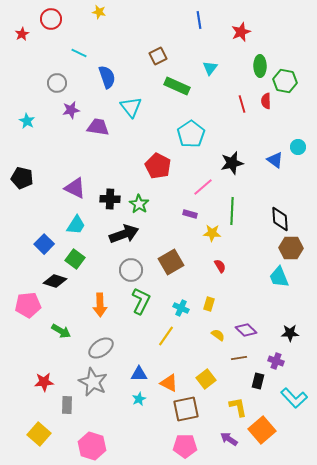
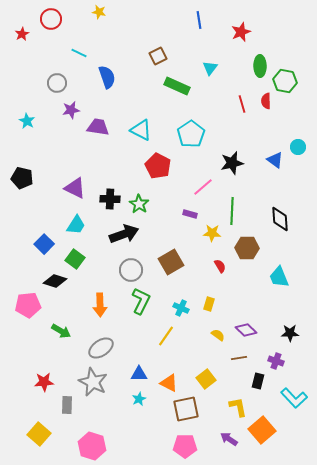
cyan triangle at (131, 107): moved 10 px right, 23 px down; rotated 25 degrees counterclockwise
brown hexagon at (291, 248): moved 44 px left
